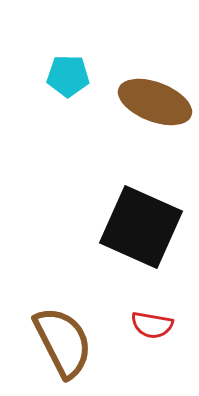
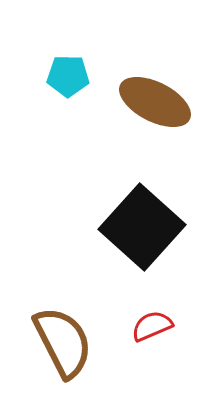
brown ellipse: rotated 6 degrees clockwise
black square: moved 1 px right; rotated 18 degrees clockwise
red semicircle: moved 1 px down; rotated 147 degrees clockwise
